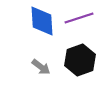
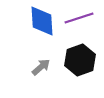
gray arrow: rotated 78 degrees counterclockwise
